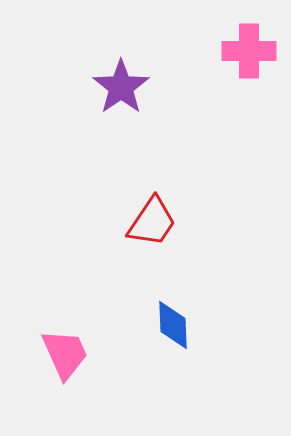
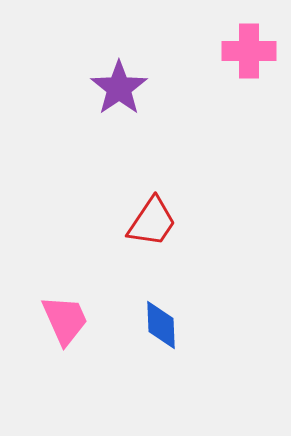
purple star: moved 2 px left, 1 px down
blue diamond: moved 12 px left
pink trapezoid: moved 34 px up
